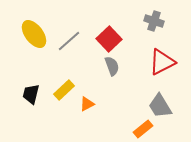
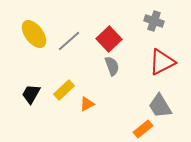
black trapezoid: rotated 15 degrees clockwise
